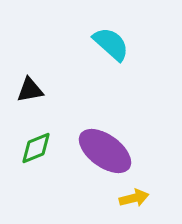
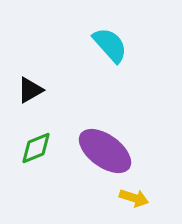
cyan semicircle: moved 1 px left, 1 px down; rotated 6 degrees clockwise
black triangle: rotated 20 degrees counterclockwise
yellow arrow: rotated 32 degrees clockwise
